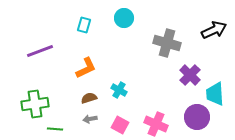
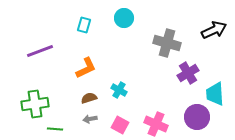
purple cross: moved 2 px left, 2 px up; rotated 15 degrees clockwise
